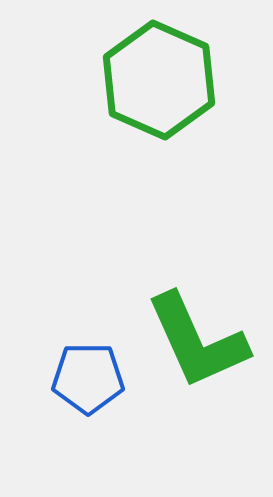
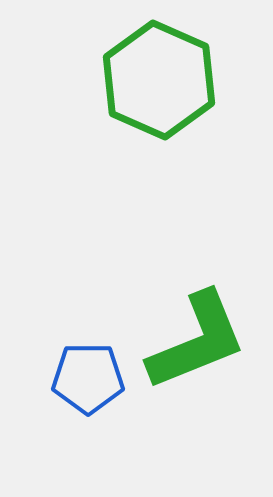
green L-shape: rotated 88 degrees counterclockwise
